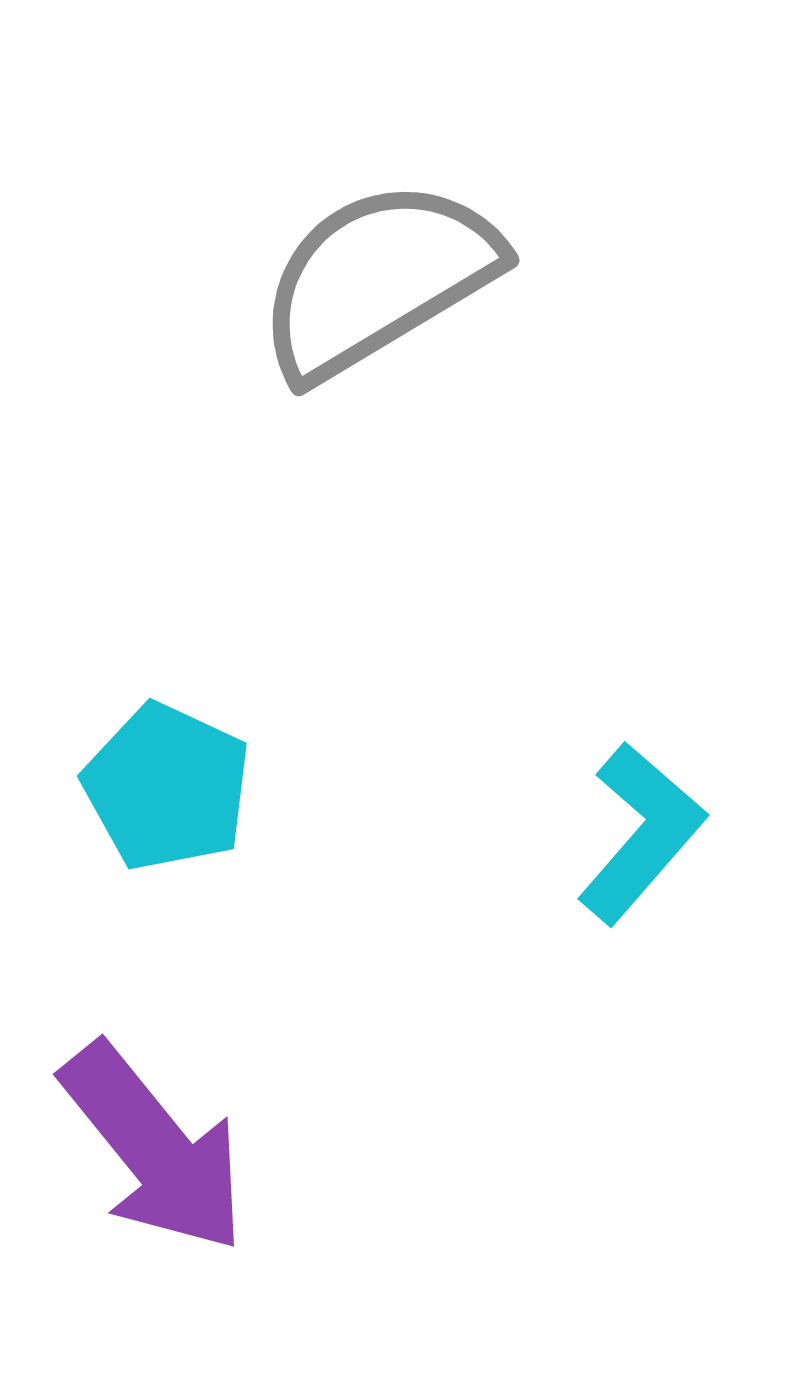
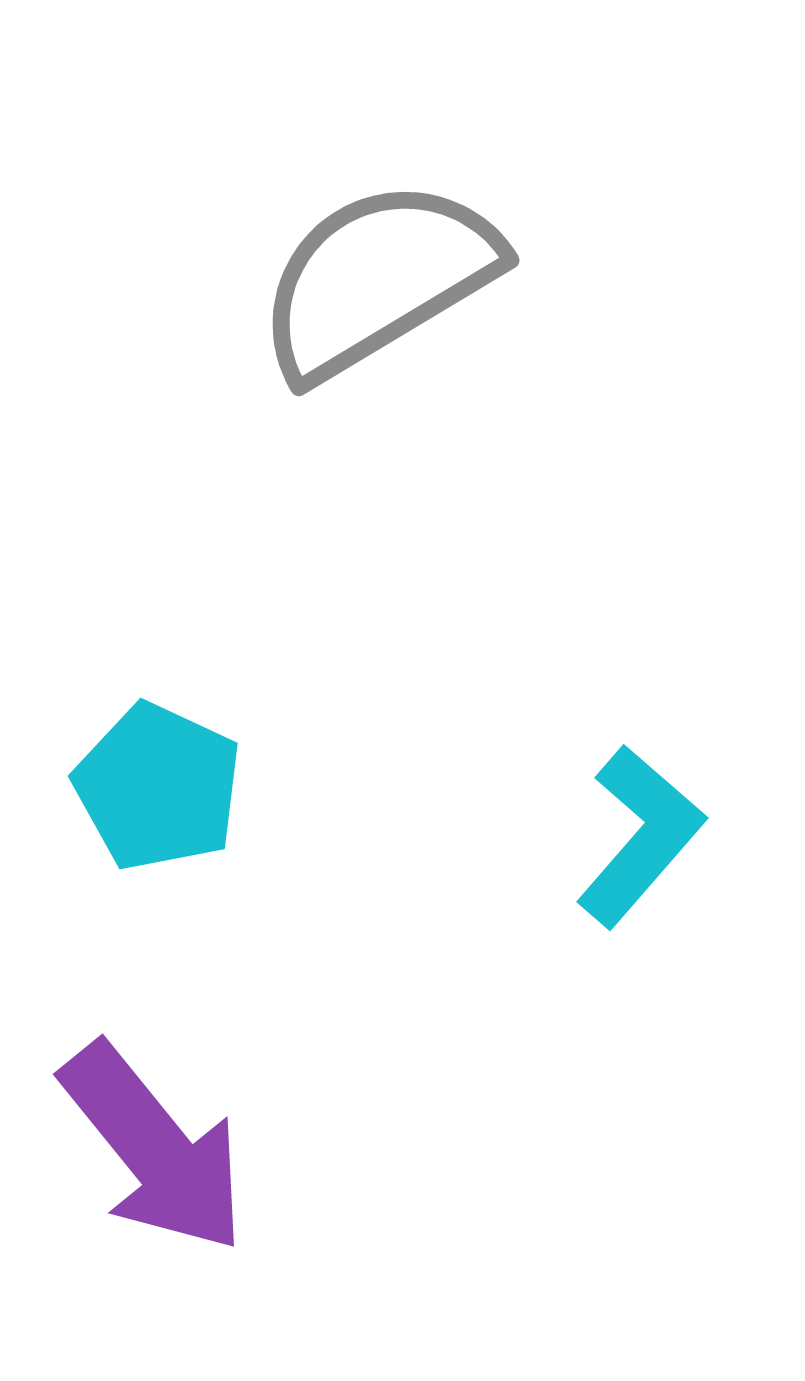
cyan pentagon: moved 9 px left
cyan L-shape: moved 1 px left, 3 px down
